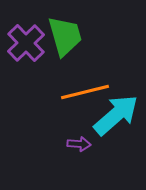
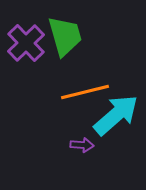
purple arrow: moved 3 px right, 1 px down
